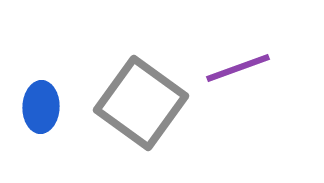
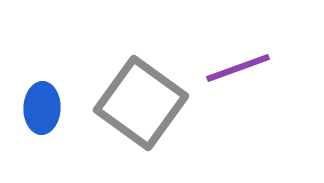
blue ellipse: moved 1 px right, 1 px down
